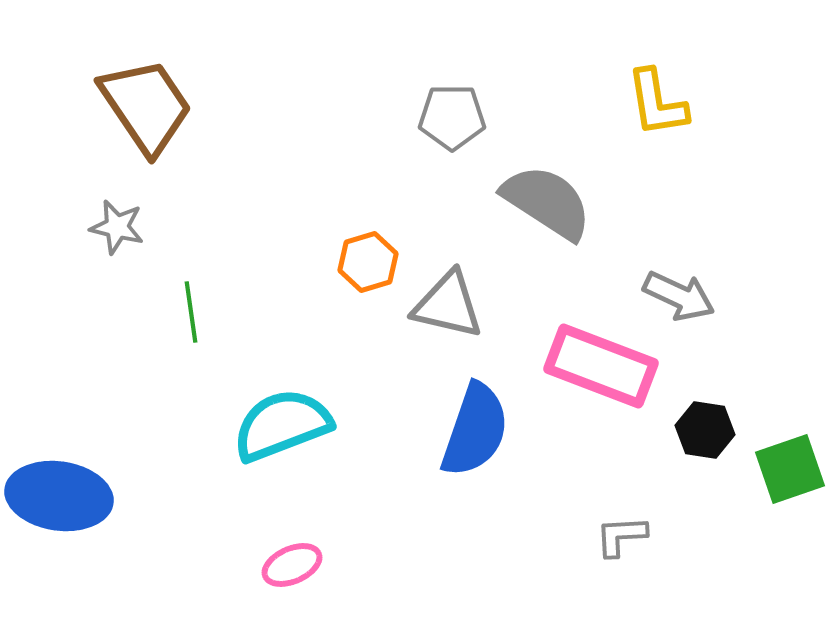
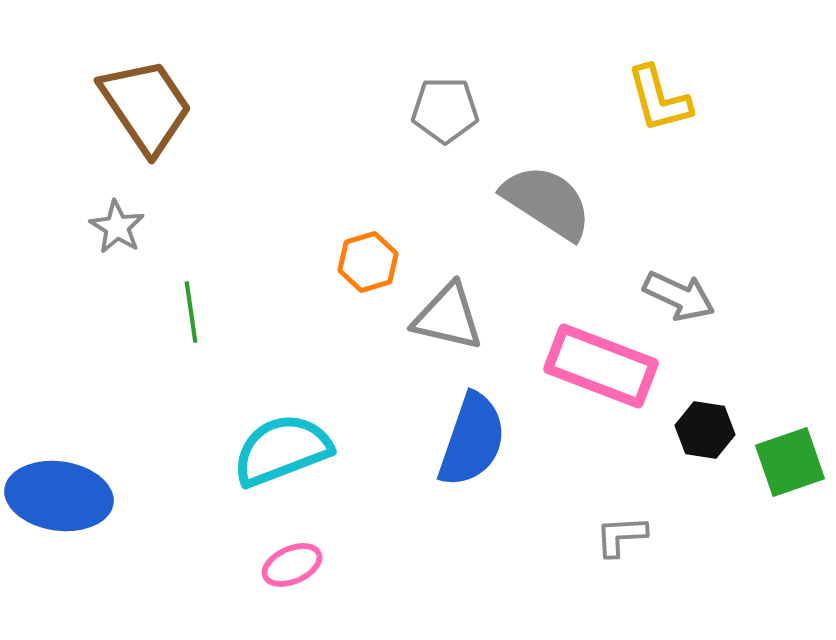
yellow L-shape: moved 2 px right, 4 px up; rotated 6 degrees counterclockwise
gray pentagon: moved 7 px left, 7 px up
gray star: rotated 18 degrees clockwise
gray triangle: moved 12 px down
cyan semicircle: moved 25 px down
blue semicircle: moved 3 px left, 10 px down
green square: moved 7 px up
